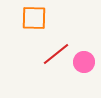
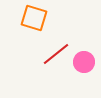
orange square: rotated 16 degrees clockwise
